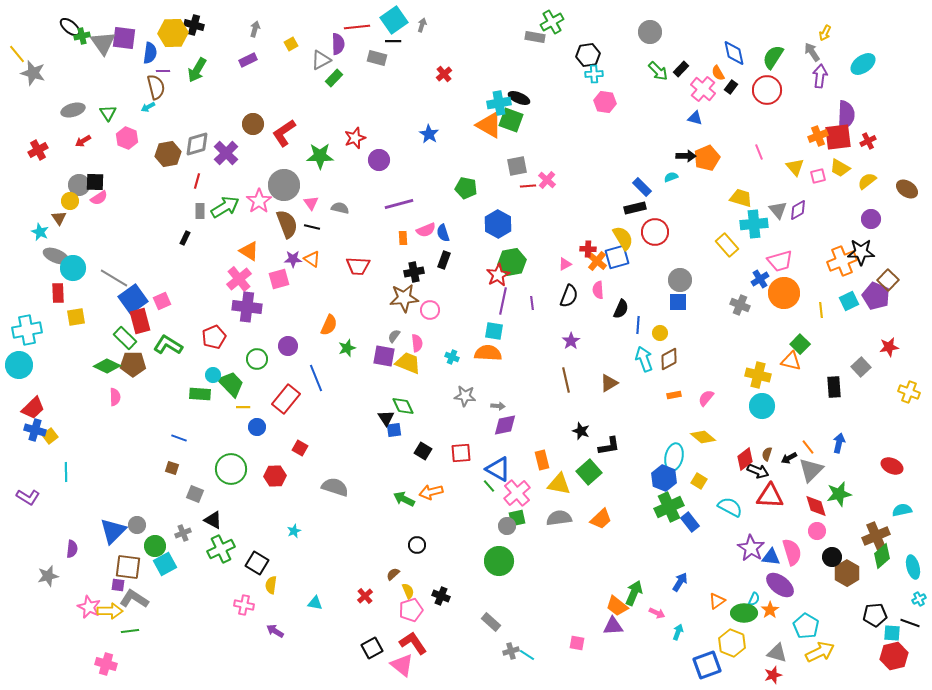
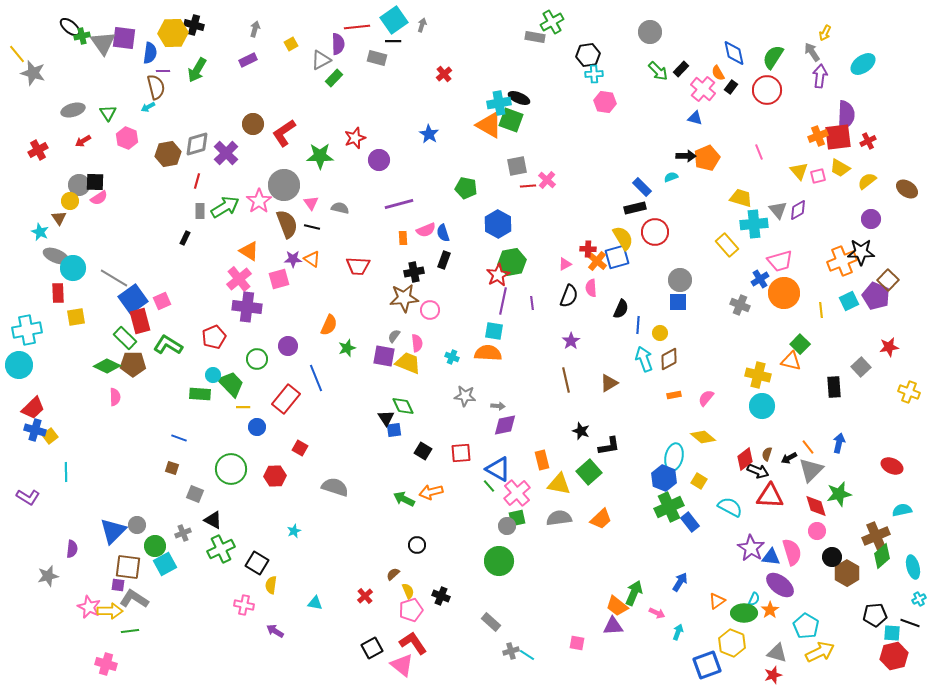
yellow triangle at (795, 167): moved 4 px right, 4 px down
pink semicircle at (598, 290): moved 7 px left, 2 px up
